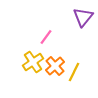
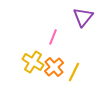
pink line: moved 7 px right; rotated 14 degrees counterclockwise
yellow cross: rotated 25 degrees counterclockwise
orange cross: moved 1 px left, 1 px down
